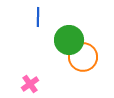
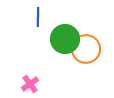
green circle: moved 4 px left, 1 px up
orange circle: moved 3 px right, 8 px up
